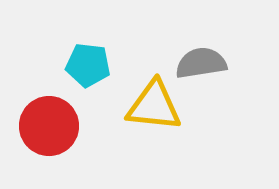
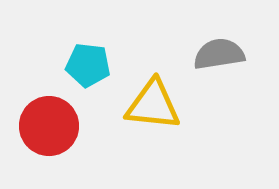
gray semicircle: moved 18 px right, 9 px up
yellow triangle: moved 1 px left, 1 px up
